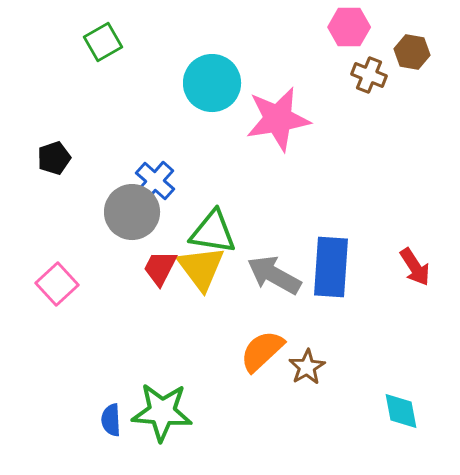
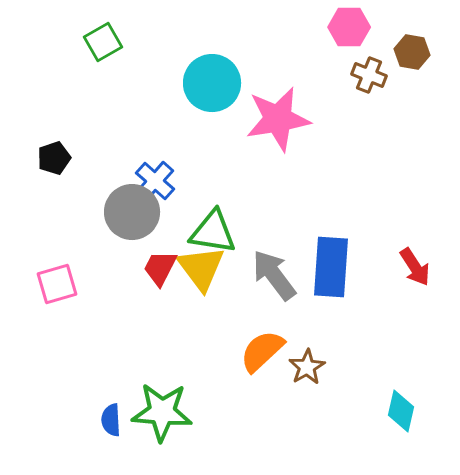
gray arrow: rotated 24 degrees clockwise
pink square: rotated 27 degrees clockwise
cyan diamond: rotated 24 degrees clockwise
